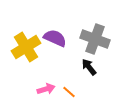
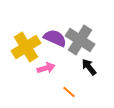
gray cross: moved 15 px left, 1 px down; rotated 12 degrees clockwise
pink arrow: moved 21 px up
